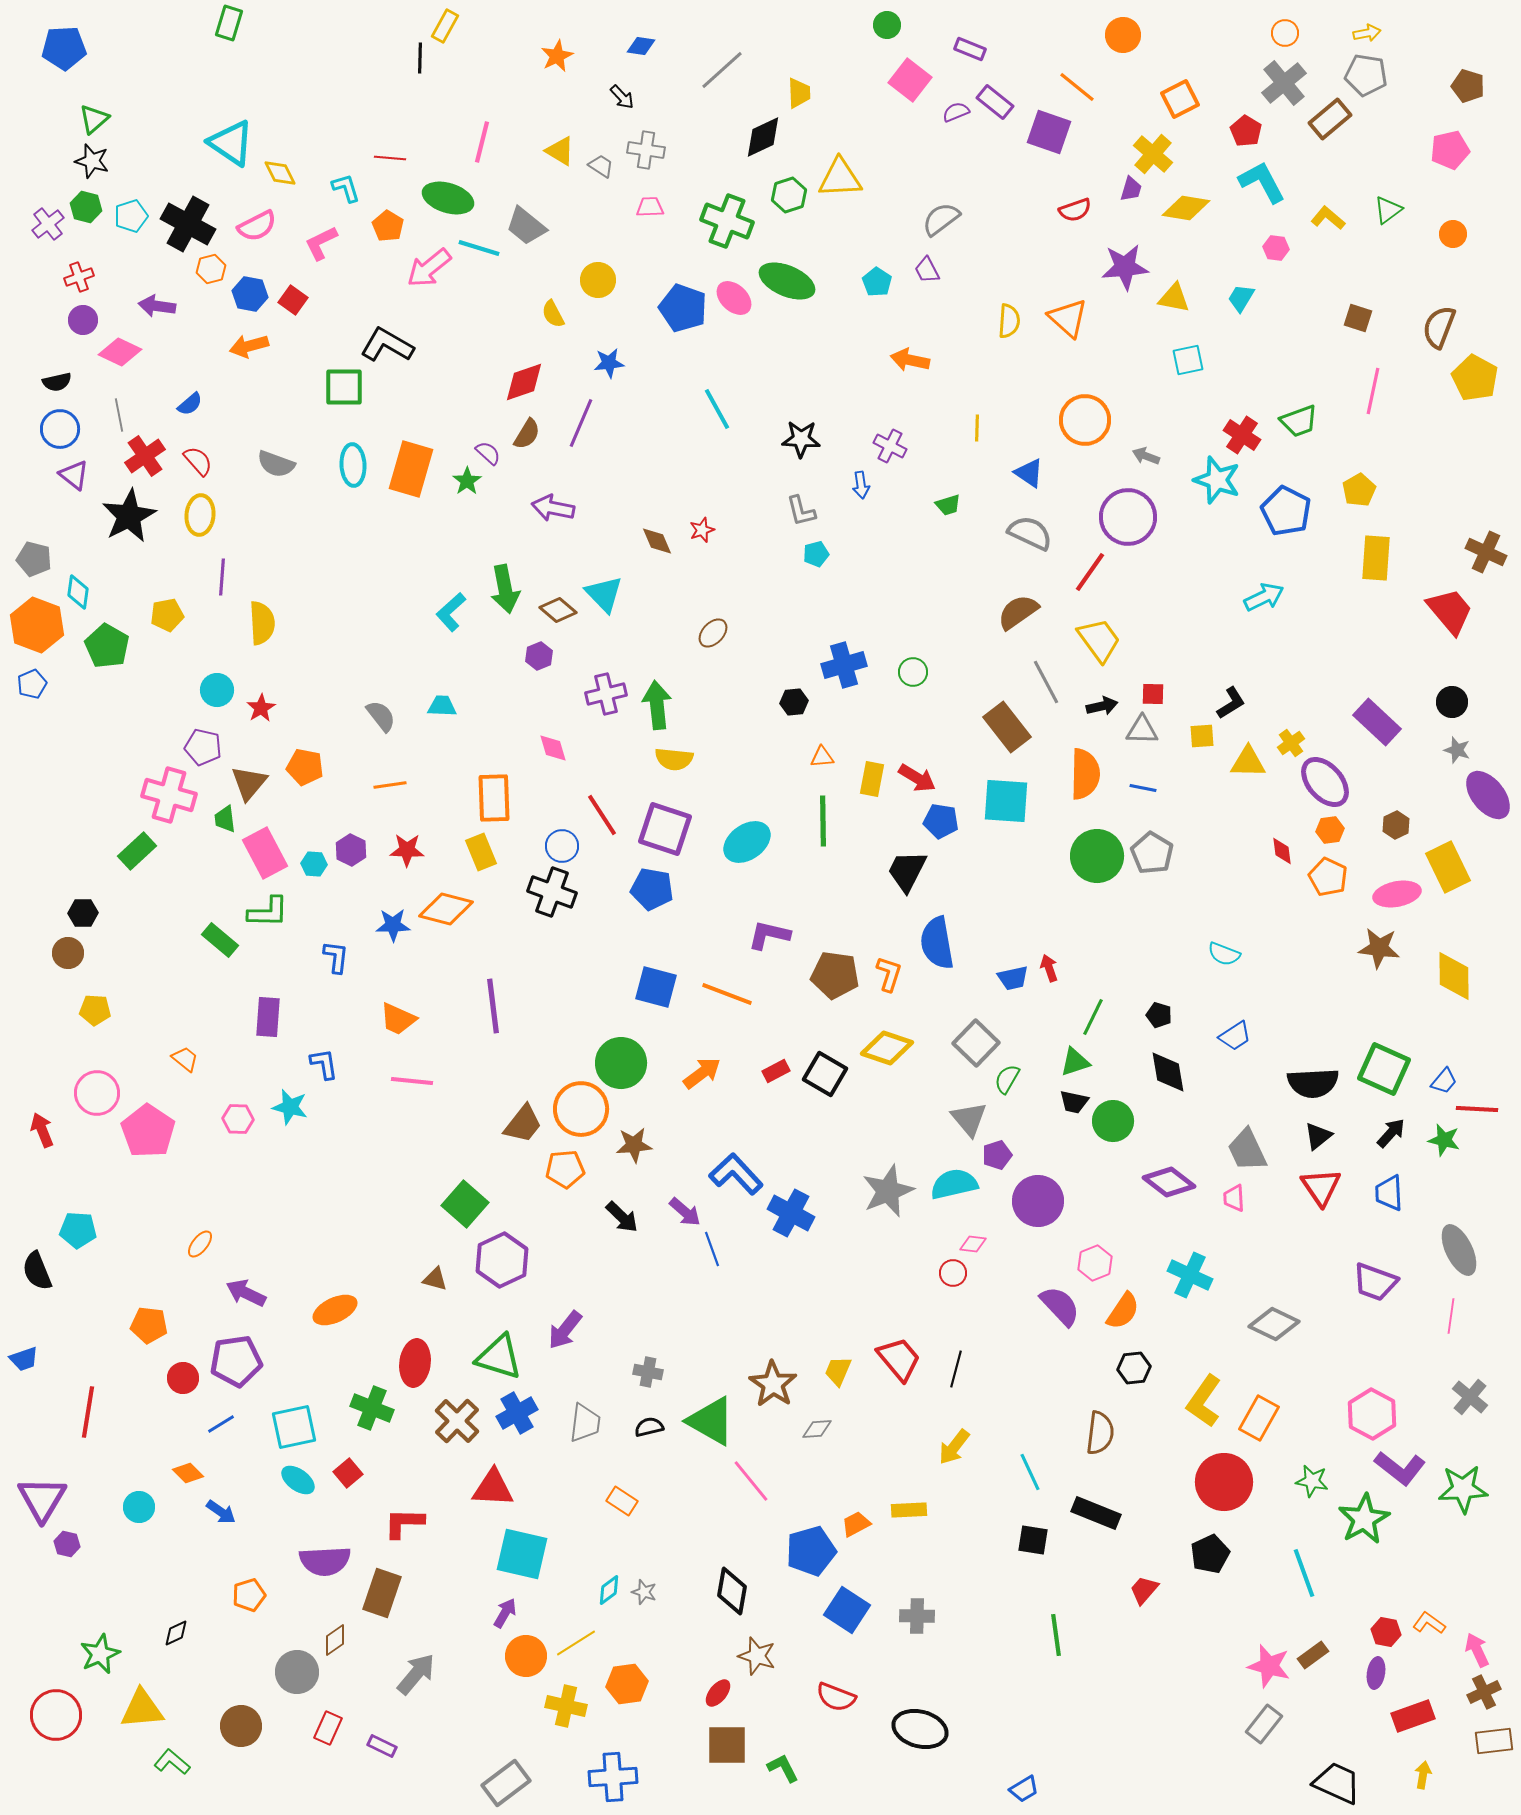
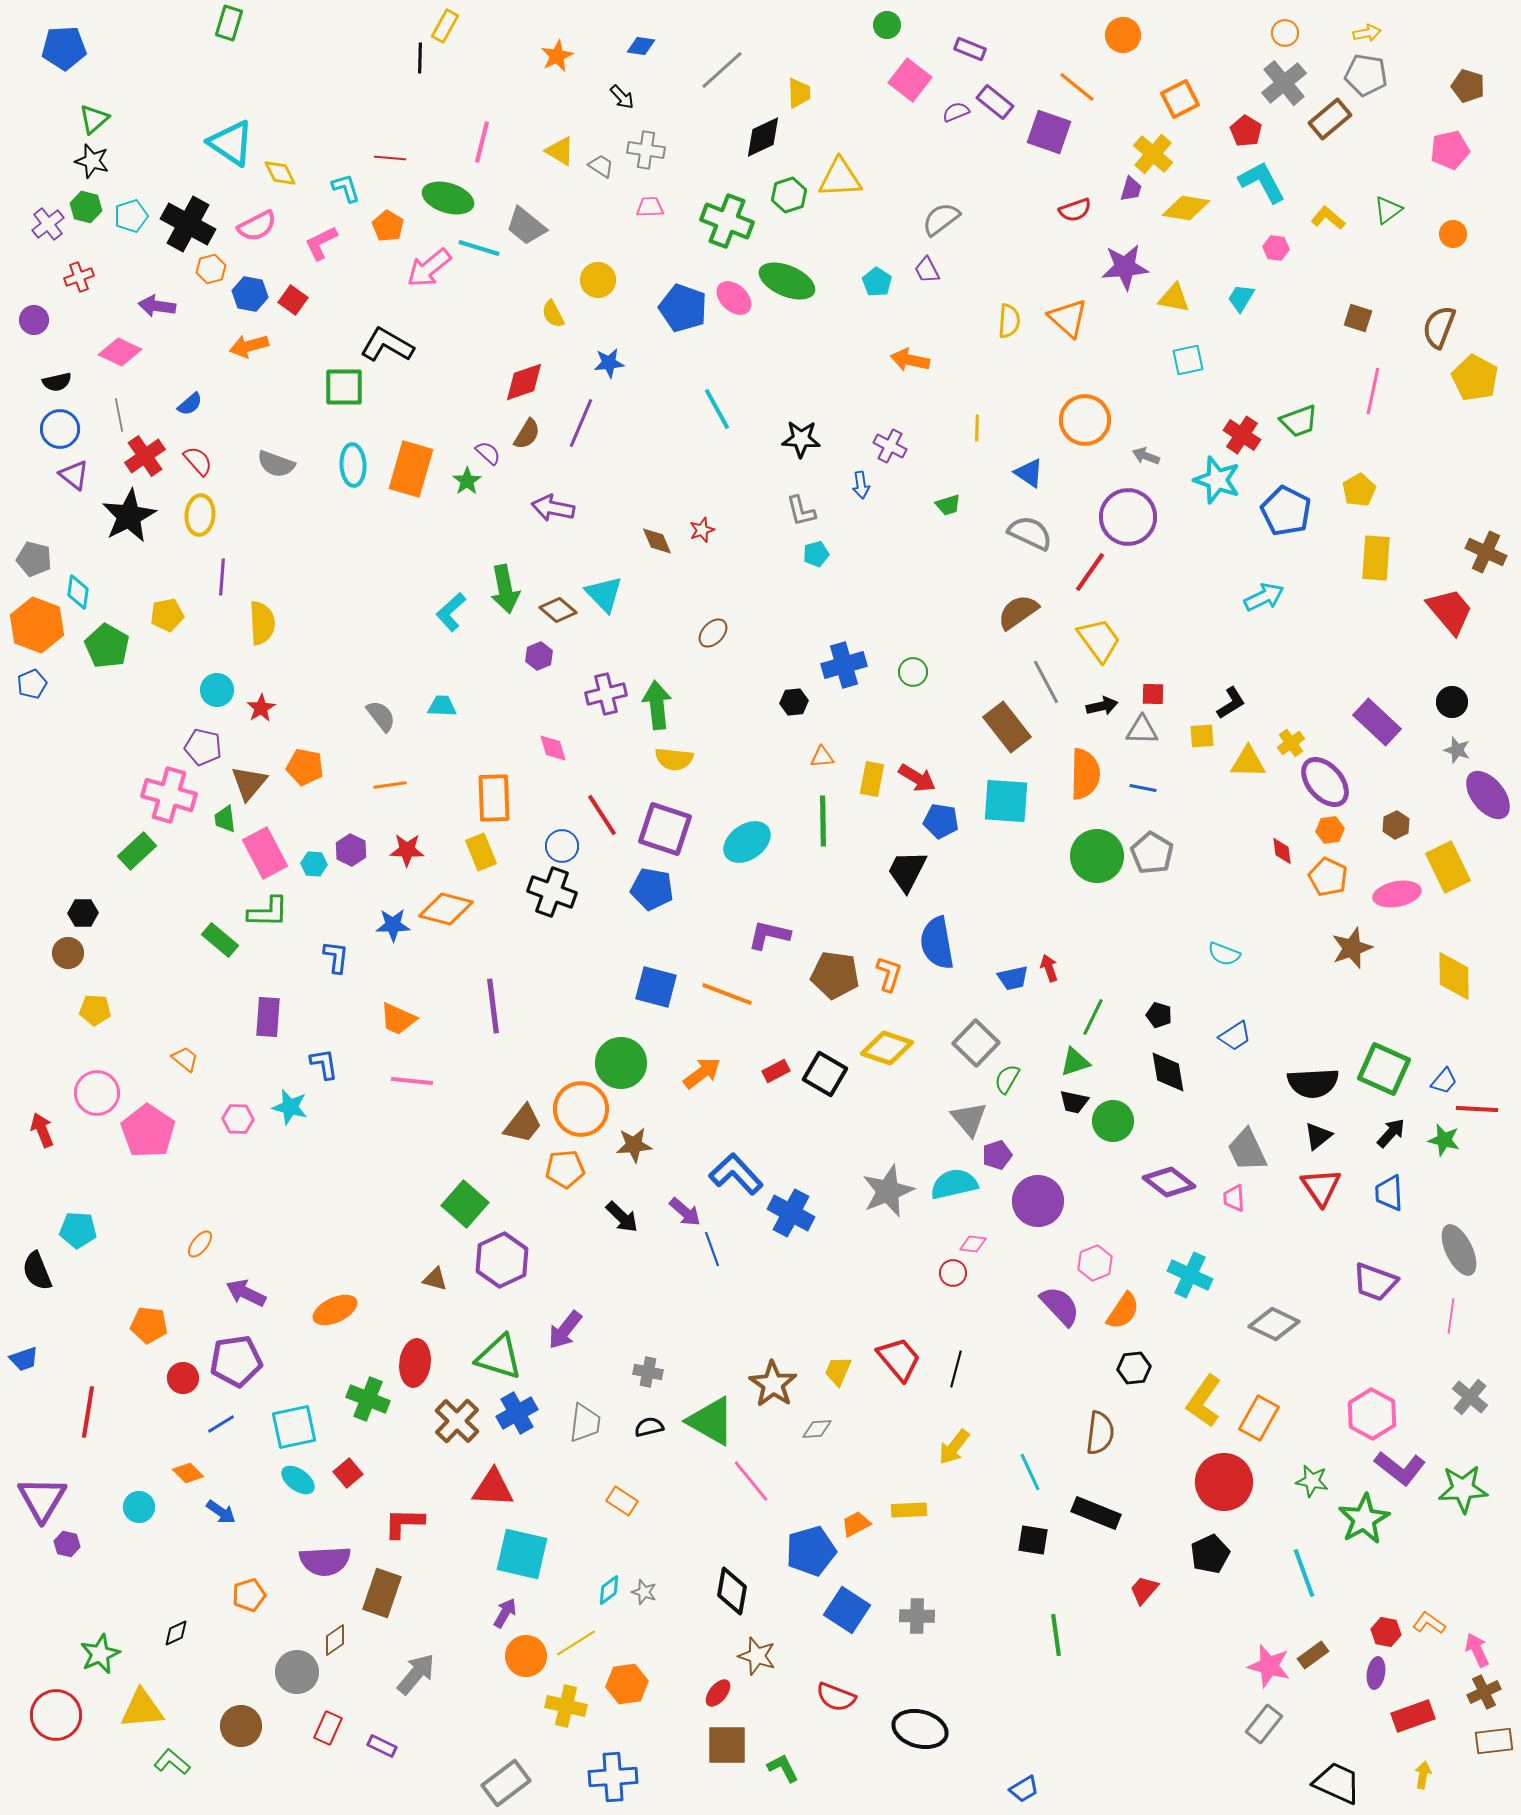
purple circle at (83, 320): moved 49 px left
brown star at (1379, 948): moved 27 px left; rotated 27 degrees counterclockwise
green cross at (372, 1408): moved 4 px left, 9 px up
